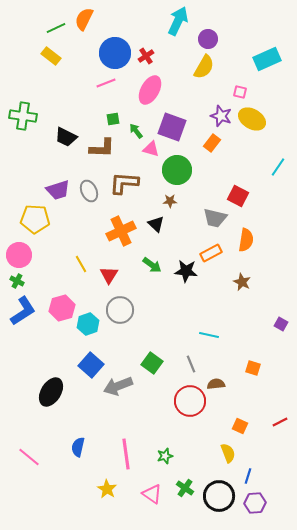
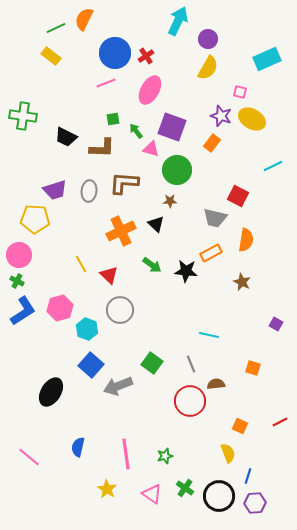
yellow semicircle at (204, 67): moved 4 px right, 1 px down
cyan line at (278, 167): moved 5 px left, 1 px up; rotated 30 degrees clockwise
purple trapezoid at (58, 190): moved 3 px left
gray ellipse at (89, 191): rotated 30 degrees clockwise
red triangle at (109, 275): rotated 18 degrees counterclockwise
pink hexagon at (62, 308): moved 2 px left
cyan hexagon at (88, 324): moved 1 px left, 5 px down; rotated 20 degrees counterclockwise
purple square at (281, 324): moved 5 px left
